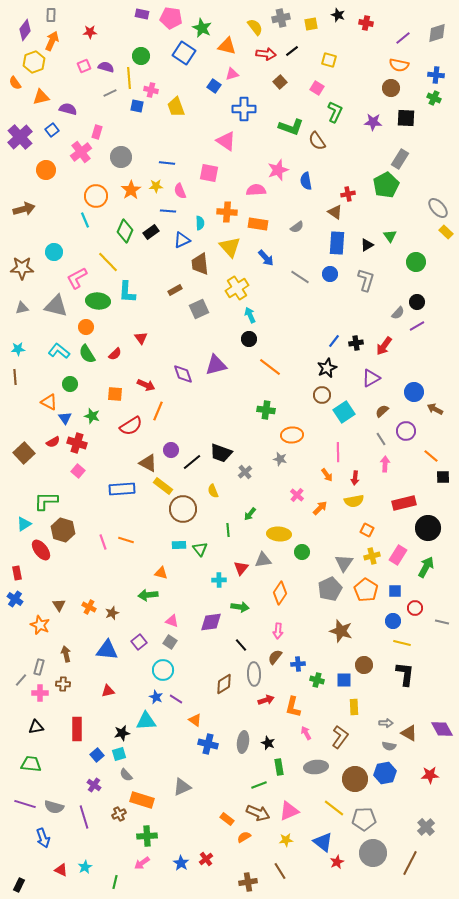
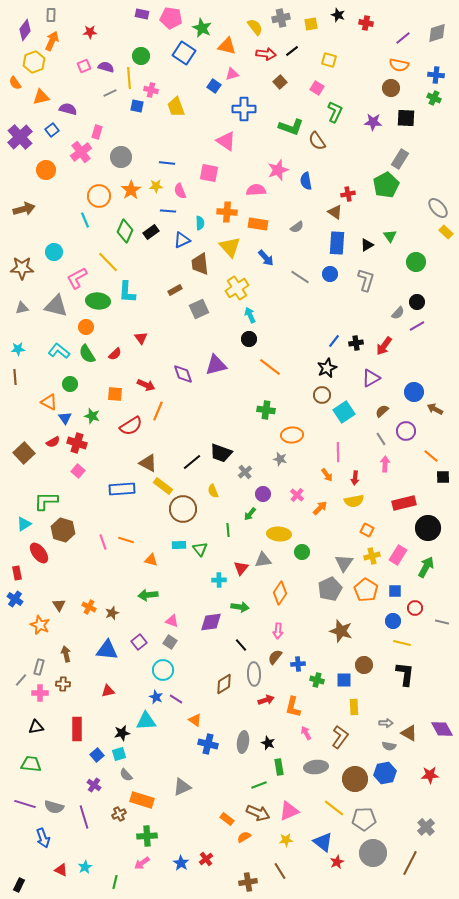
orange circle at (96, 196): moved 3 px right
purple circle at (171, 450): moved 92 px right, 44 px down
red ellipse at (41, 550): moved 2 px left, 3 px down
orange triangle at (161, 573): moved 10 px left, 13 px up
